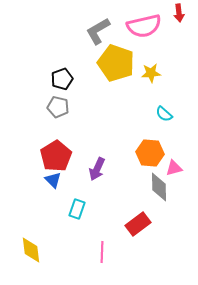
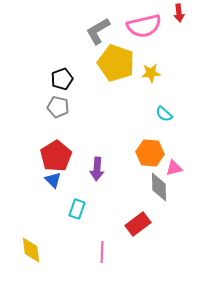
purple arrow: rotated 20 degrees counterclockwise
